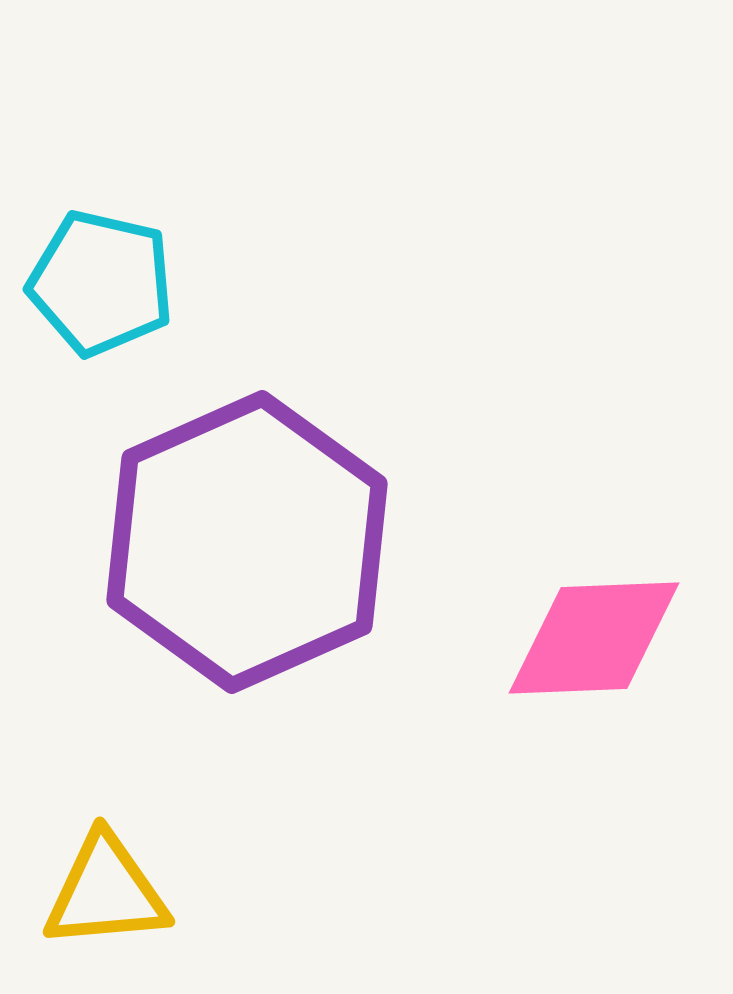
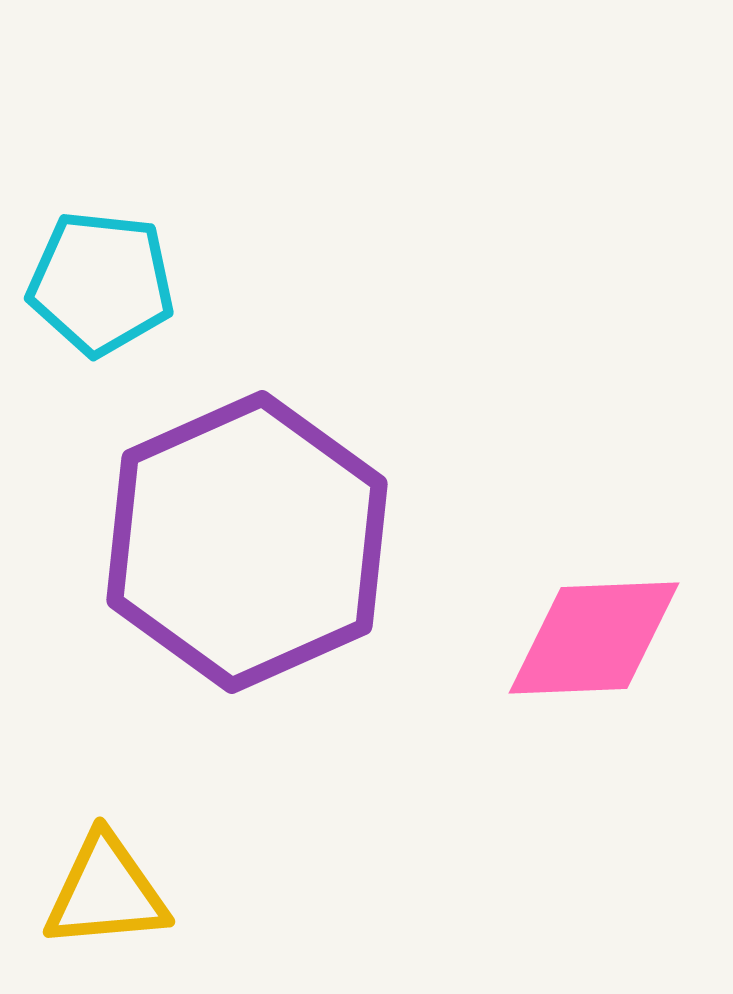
cyan pentagon: rotated 7 degrees counterclockwise
